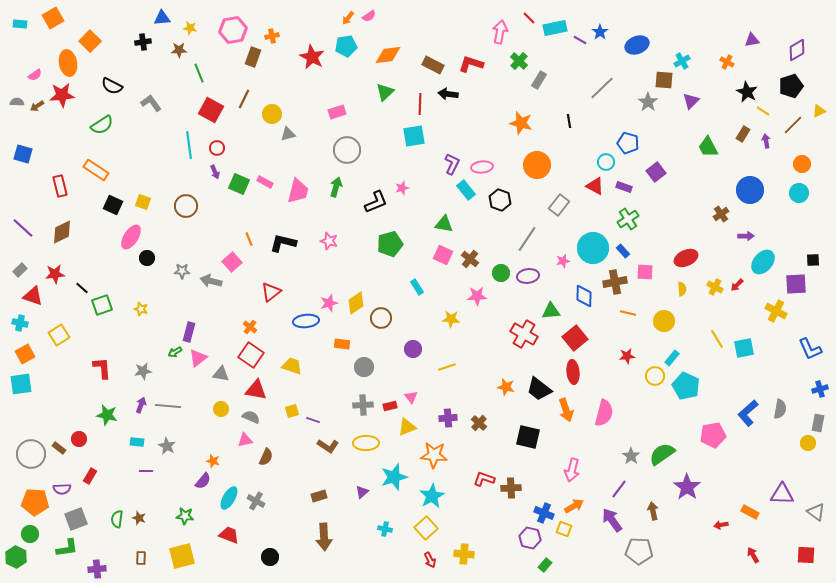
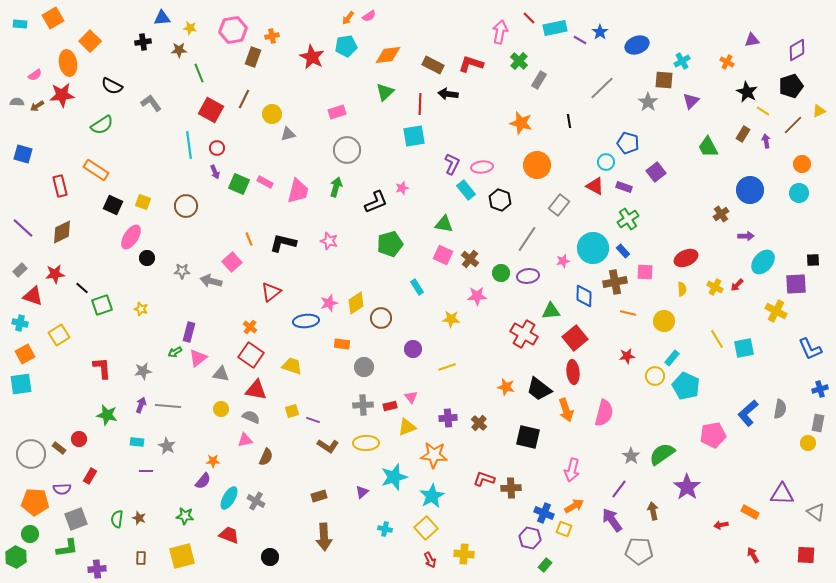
orange star at (213, 461): rotated 16 degrees counterclockwise
